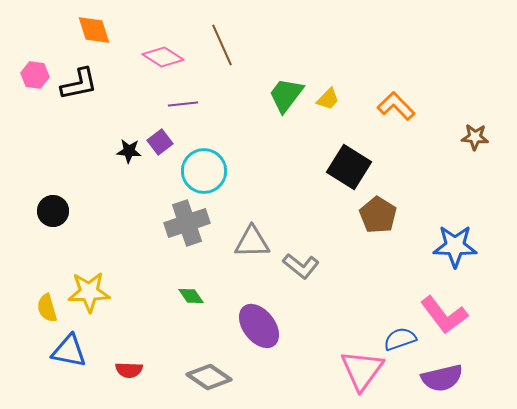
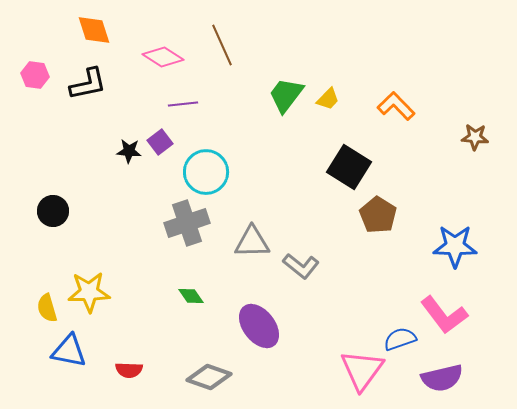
black L-shape: moved 9 px right
cyan circle: moved 2 px right, 1 px down
gray diamond: rotated 15 degrees counterclockwise
